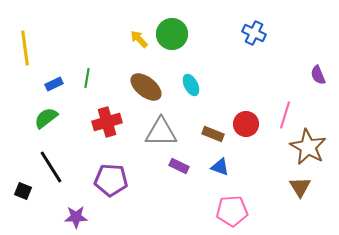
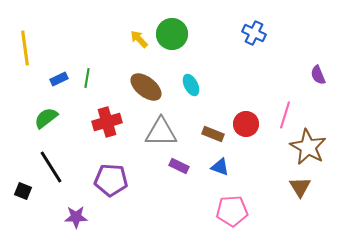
blue rectangle: moved 5 px right, 5 px up
